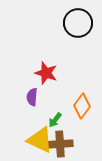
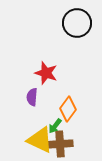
black circle: moved 1 px left
orange diamond: moved 14 px left, 3 px down
green arrow: moved 6 px down
